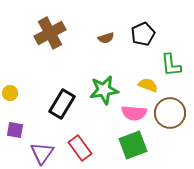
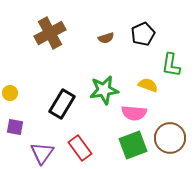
green L-shape: rotated 15 degrees clockwise
brown circle: moved 25 px down
purple square: moved 3 px up
